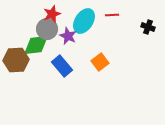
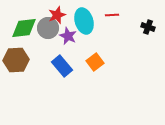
red star: moved 5 px right, 1 px down
cyan ellipse: rotated 50 degrees counterclockwise
gray circle: moved 1 px right, 1 px up
green diamond: moved 12 px left, 17 px up
orange square: moved 5 px left
